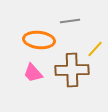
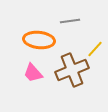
brown cross: rotated 20 degrees counterclockwise
